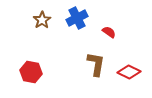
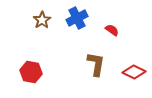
red semicircle: moved 3 px right, 2 px up
red diamond: moved 5 px right
